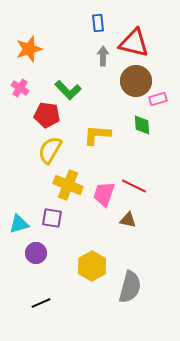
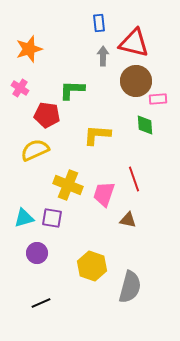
blue rectangle: moved 1 px right
green L-shape: moved 4 px right; rotated 136 degrees clockwise
pink rectangle: rotated 12 degrees clockwise
green diamond: moved 3 px right
yellow semicircle: moved 15 px left; rotated 36 degrees clockwise
red line: moved 7 px up; rotated 45 degrees clockwise
cyan triangle: moved 5 px right, 6 px up
purple circle: moved 1 px right
yellow hexagon: rotated 12 degrees counterclockwise
